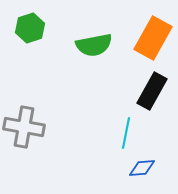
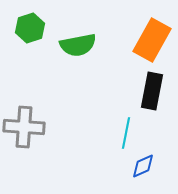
orange rectangle: moved 1 px left, 2 px down
green semicircle: moved 16 px left
black rectangle: rotated 18 degrees counterclockwise
gray cross: rotated 6 degrees counterclockwise
blue diamond: moved 1 px right, 2 px up; rotated 20 degrees counterclockwise
